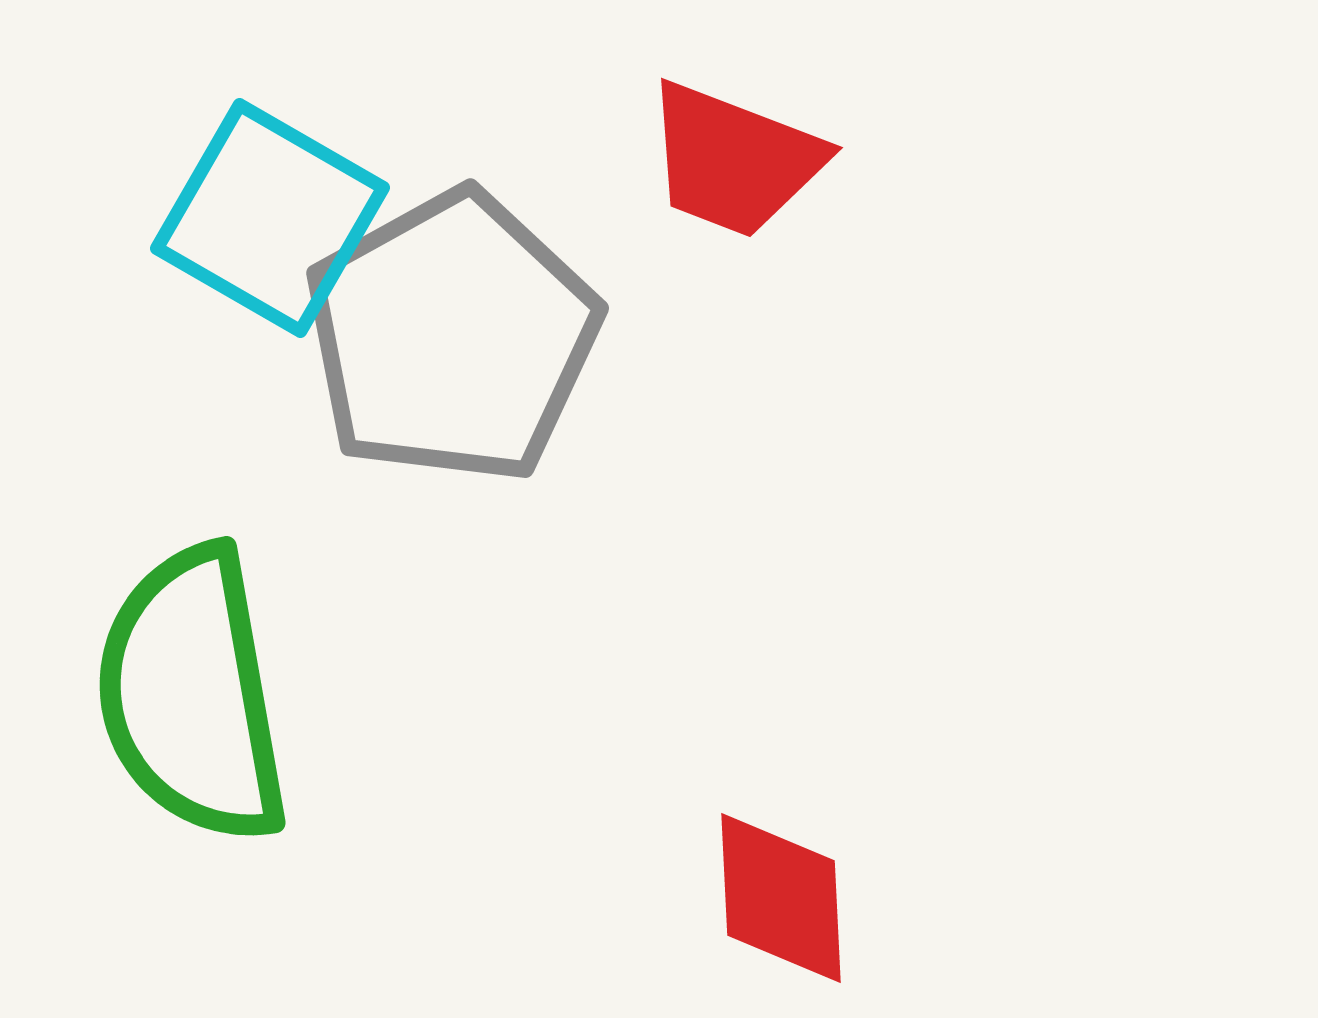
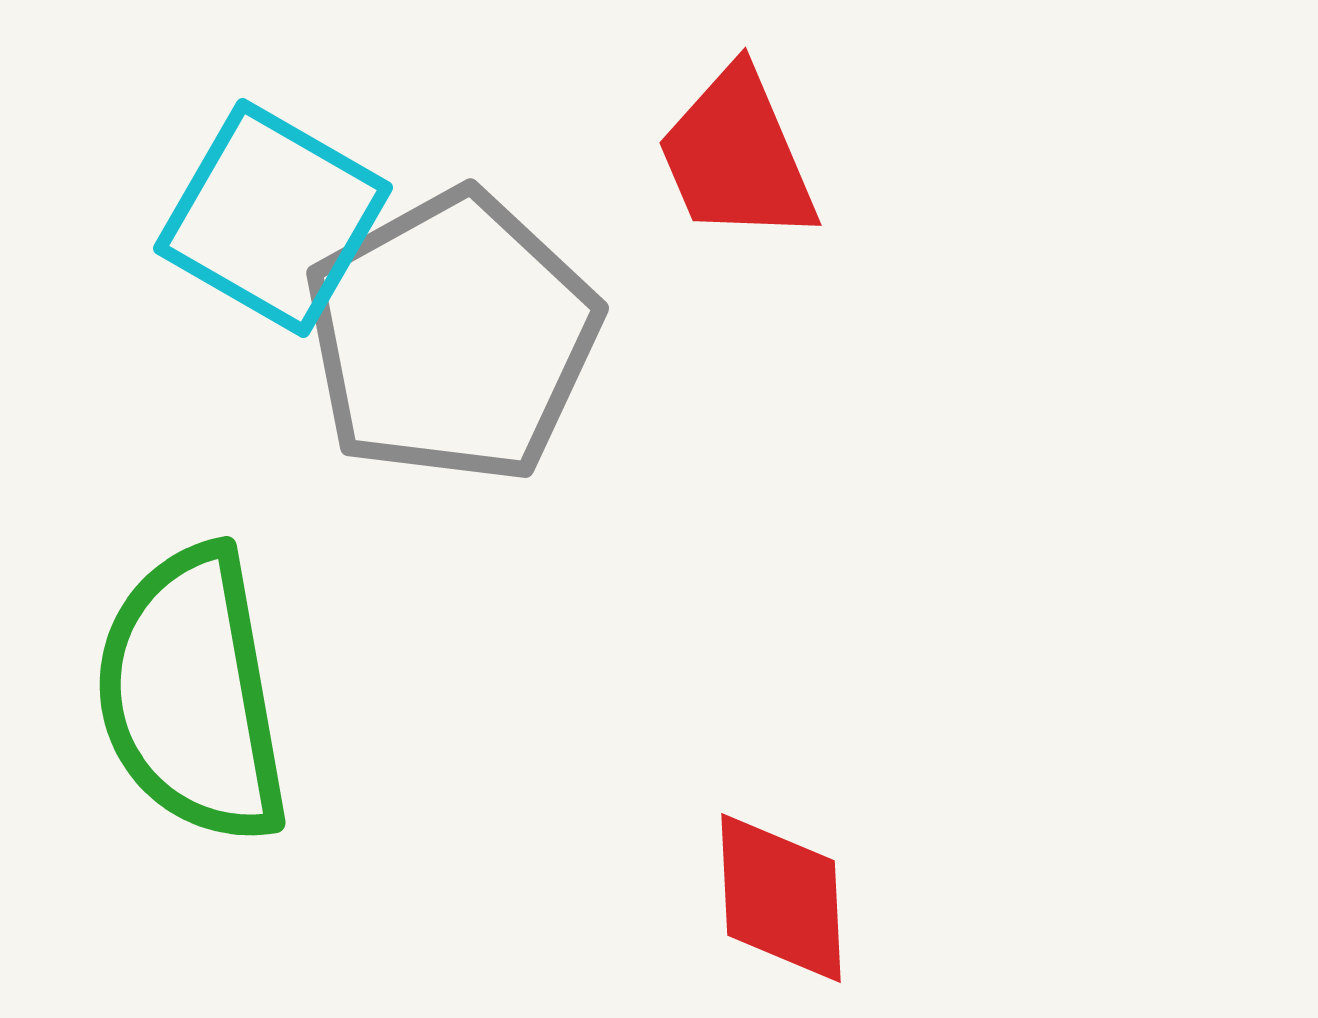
red trapezoid: moved 3 px right, 4 px up; rotated 46 degrees clockwise
cyan square: moved 3 px right
